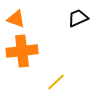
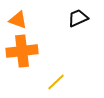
orange triangle: moved 2 px right, 1 px down
